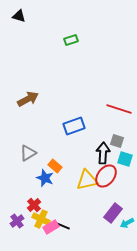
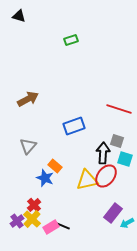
gray triangle: moved 7 px up; rotated 18 degrees counterclockwise
yellow cross: moved 9 px left; rotated 18 degrees clockwise
